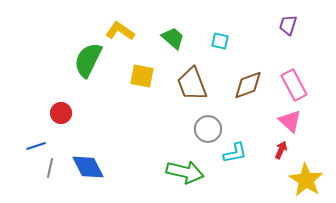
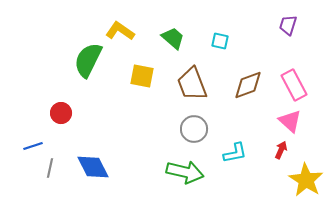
gray circle: moved 14 px left
blue line: moved 3 px left
blue diamond: moved 5 px right
